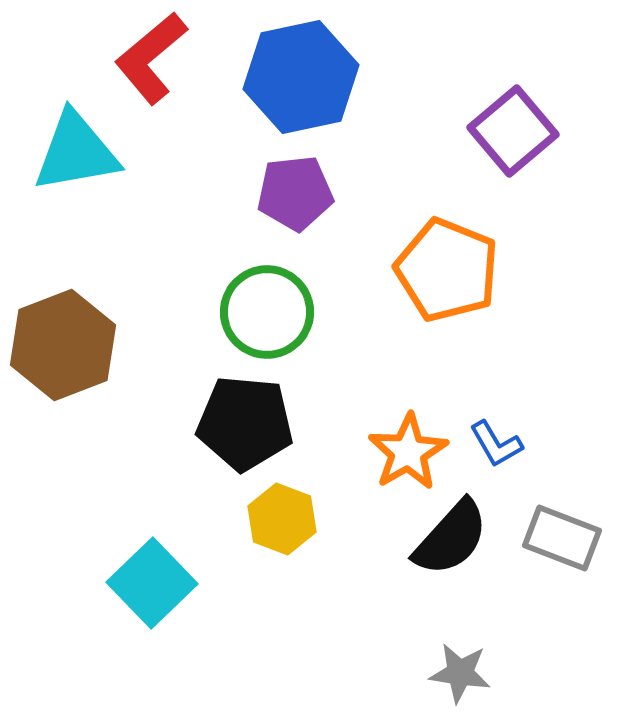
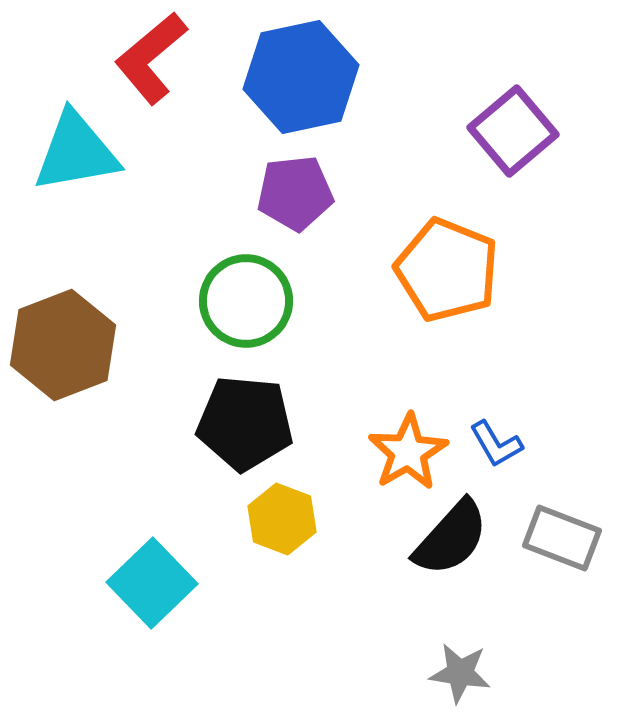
green circle: moved 21 px left, 11 px up
